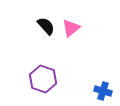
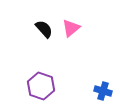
black semicircle: moved 2 px left, 3 px down
purple hexagon: moved 2 px left, 7 px down
